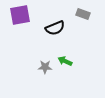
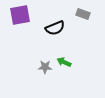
green arrow: moved 1 px left, 1 px down
